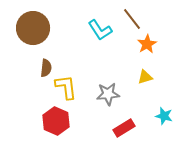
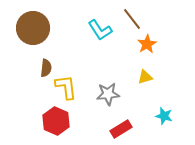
red rectangle: moved 3 px left, 1 px down
